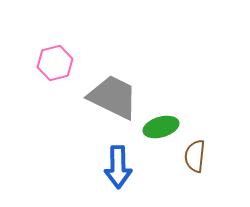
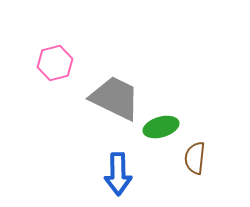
gray trapezoid: moved 2 px right, 1 px down
brown semicircle: moved 2 px down
blue arrow: moved 7 px down
